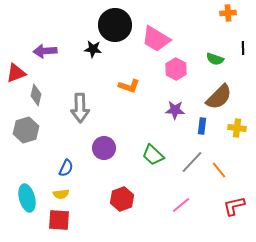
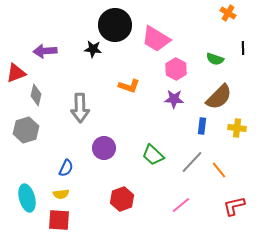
orange cross: rotated 35 degrees clockwise
purple star: moved 1 px left, 11 px up
